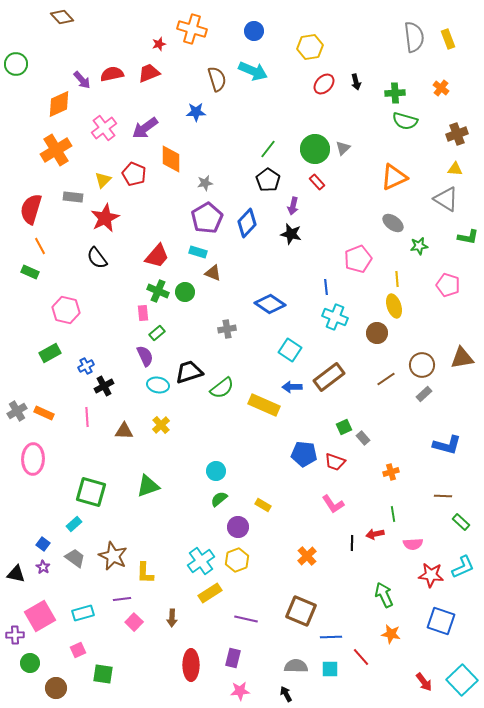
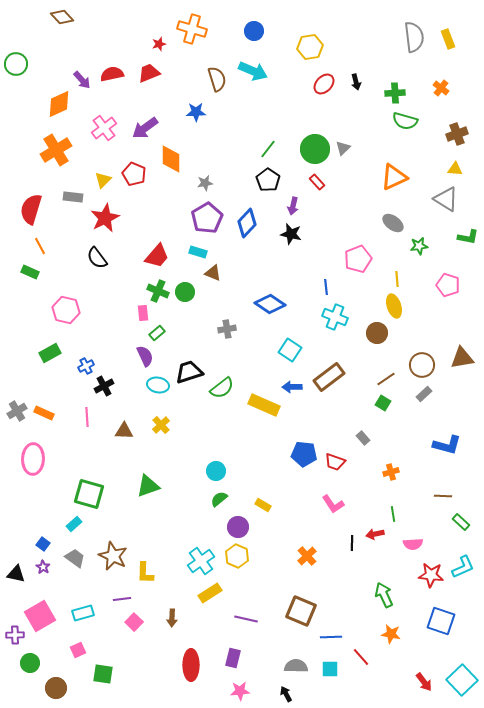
green square at (344, 427): moved 39 px right, 24 px up; rotated 35 degrees counterclockwise
green square at (91, 492): moved 2 px left, 2 px down
yellow hexagon at (237, 560): moved 4 px up; rotated 15 degrees counterclockwise
